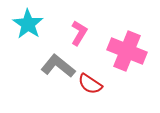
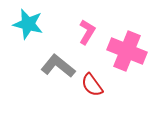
cyan star: rotated 20 degrees counterclockwise
pink L-shape: moved 8 px right, 1 px up
red semicircle: moved 2 px right, 1 px down; rotated 20 degrees clockwise
